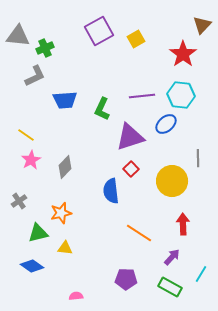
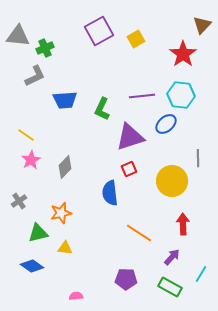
red square: moved 2 px left; rotated 21 degrees clockwise
blue semicircle: moved 1 px left, 2 px down
